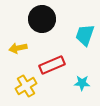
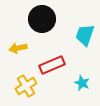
cyan star: rotated 21 degrees clockwise
